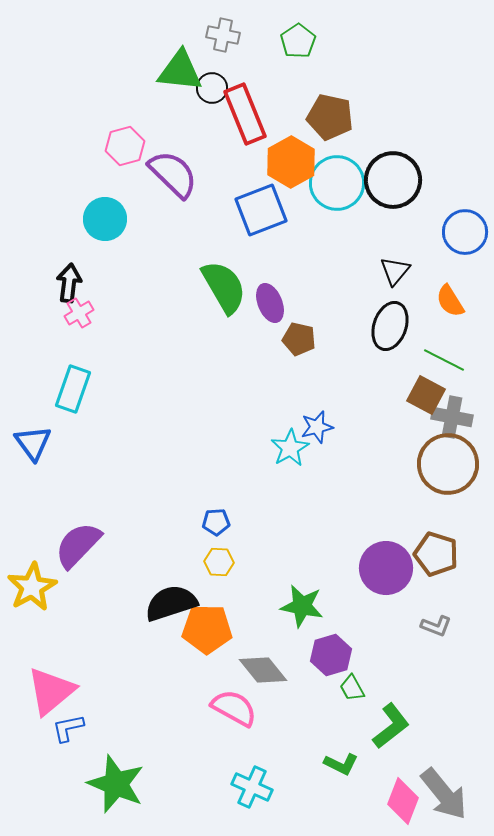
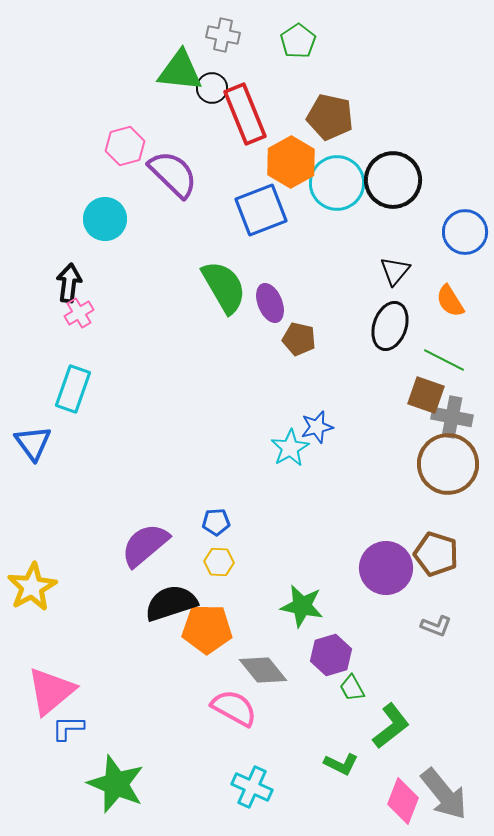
brown square at (426, 395): rotated 9 degrees counterclockwise
purple semicircle at (78, 545): moved 67 px right; rotated 6 degrees clockwise
blue L-shape at (68, 728): rotated 12 degrees clockwise
